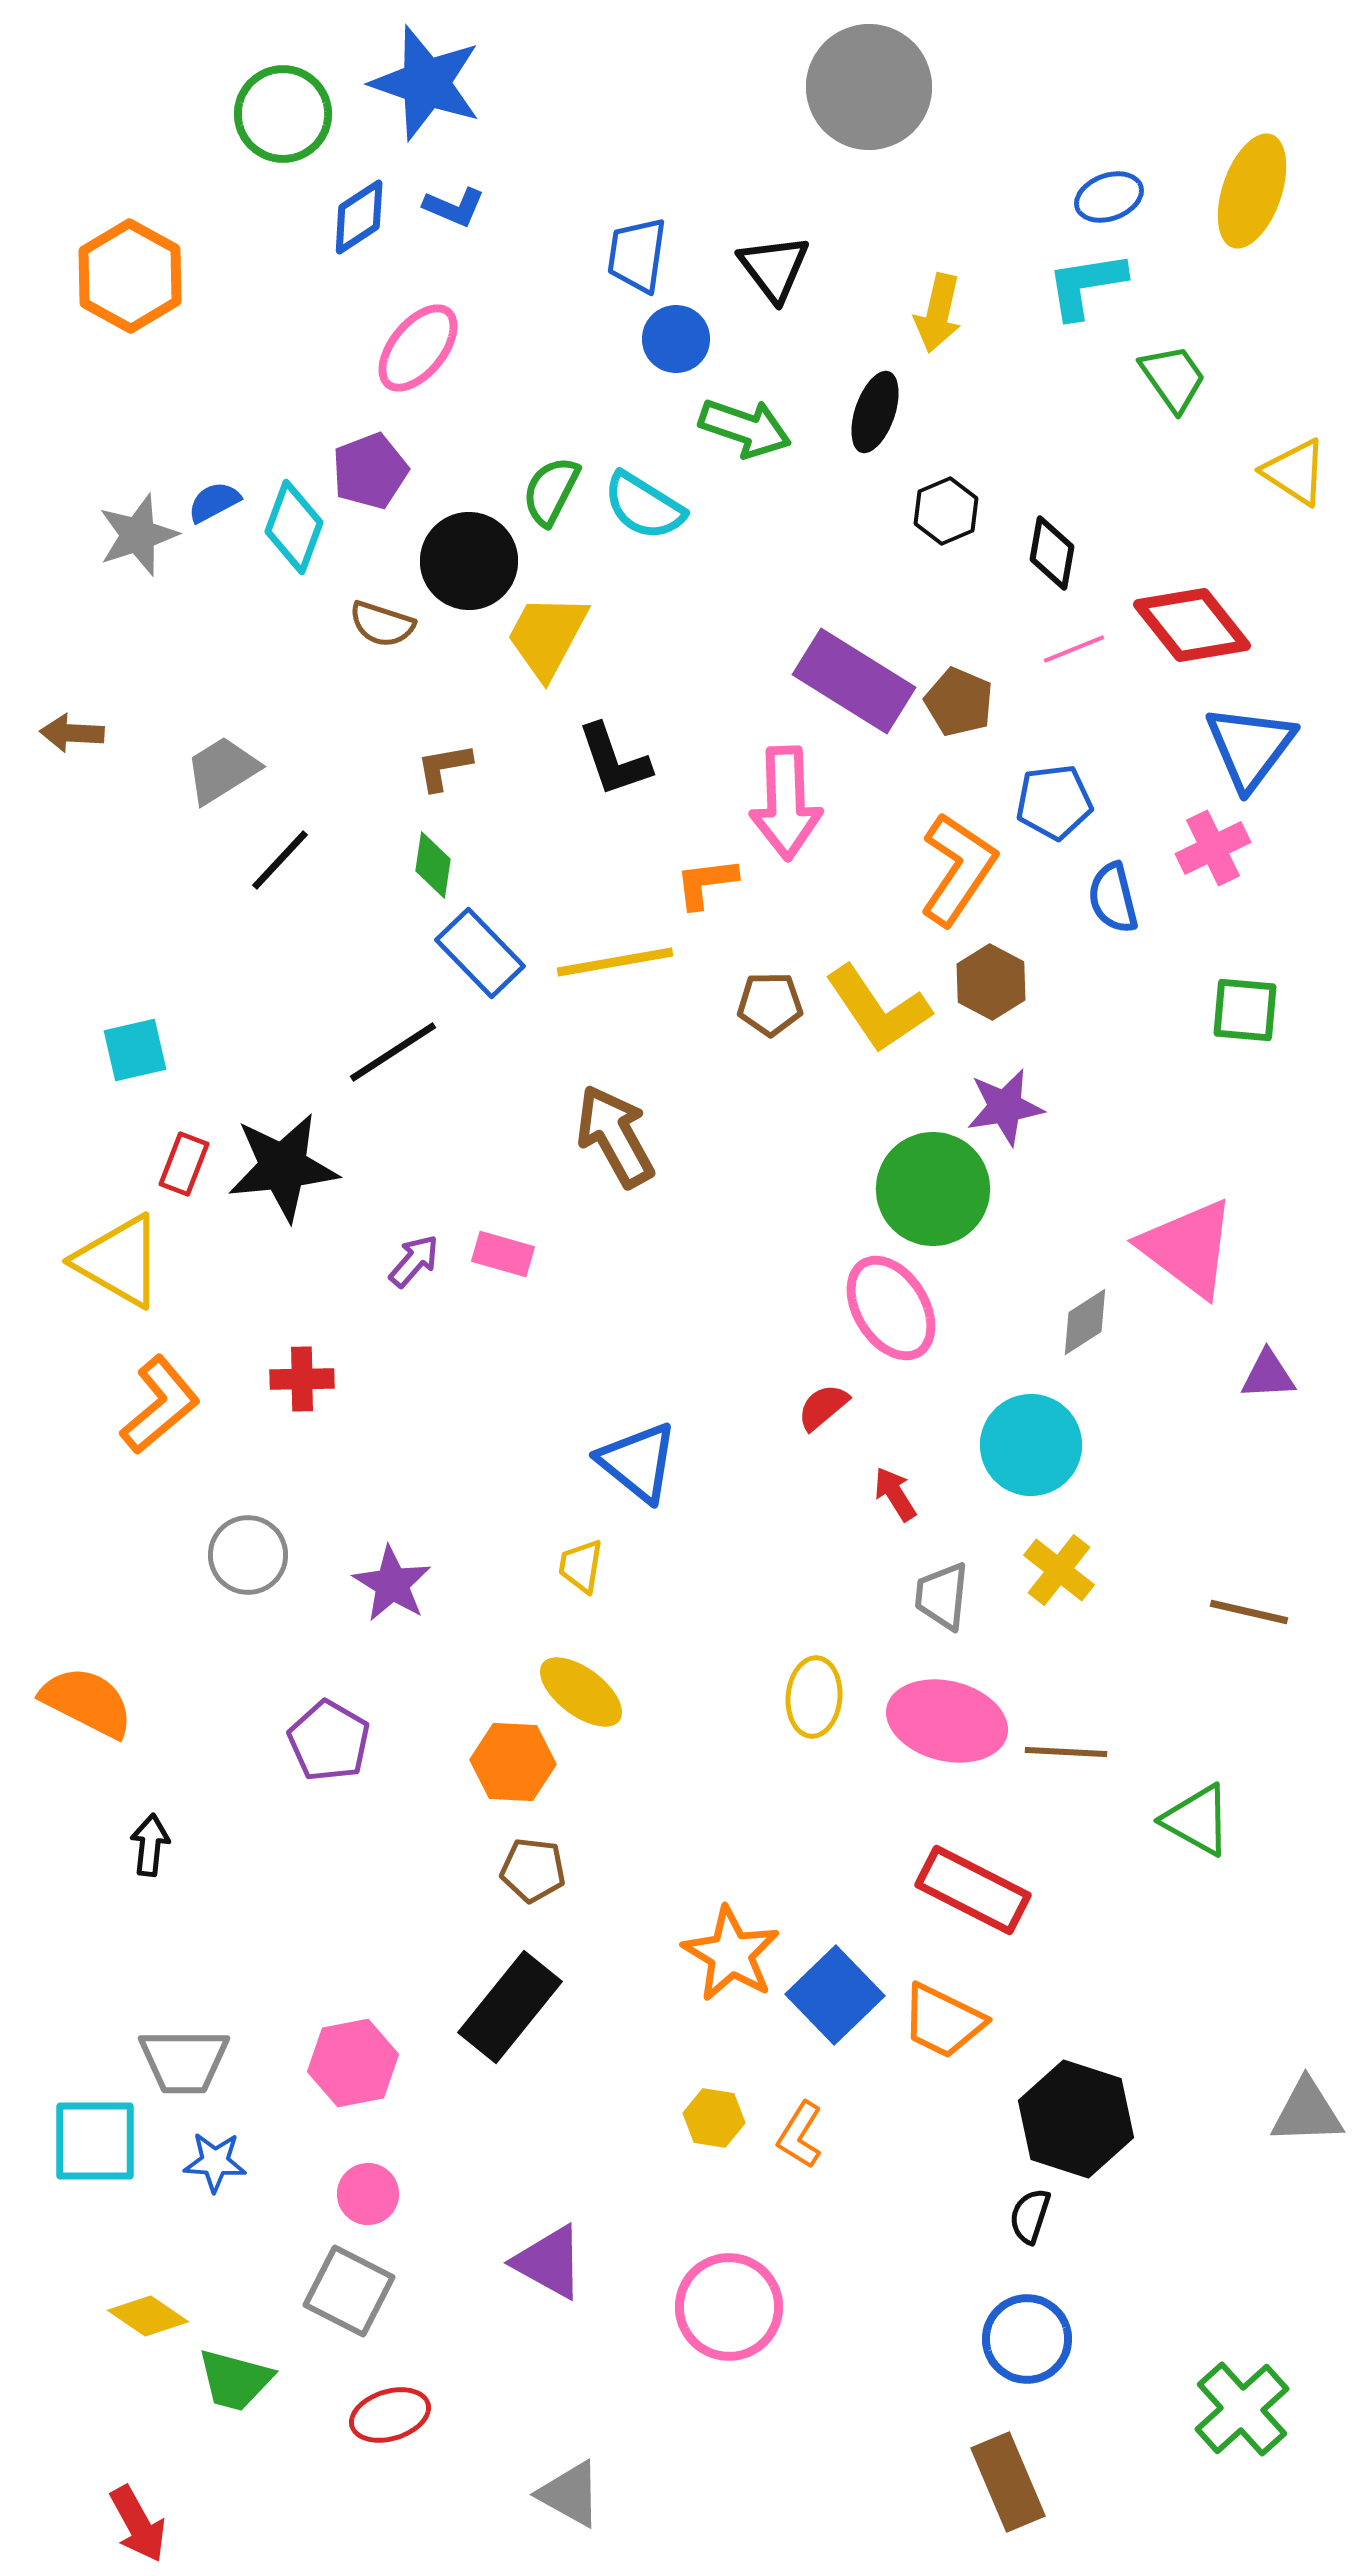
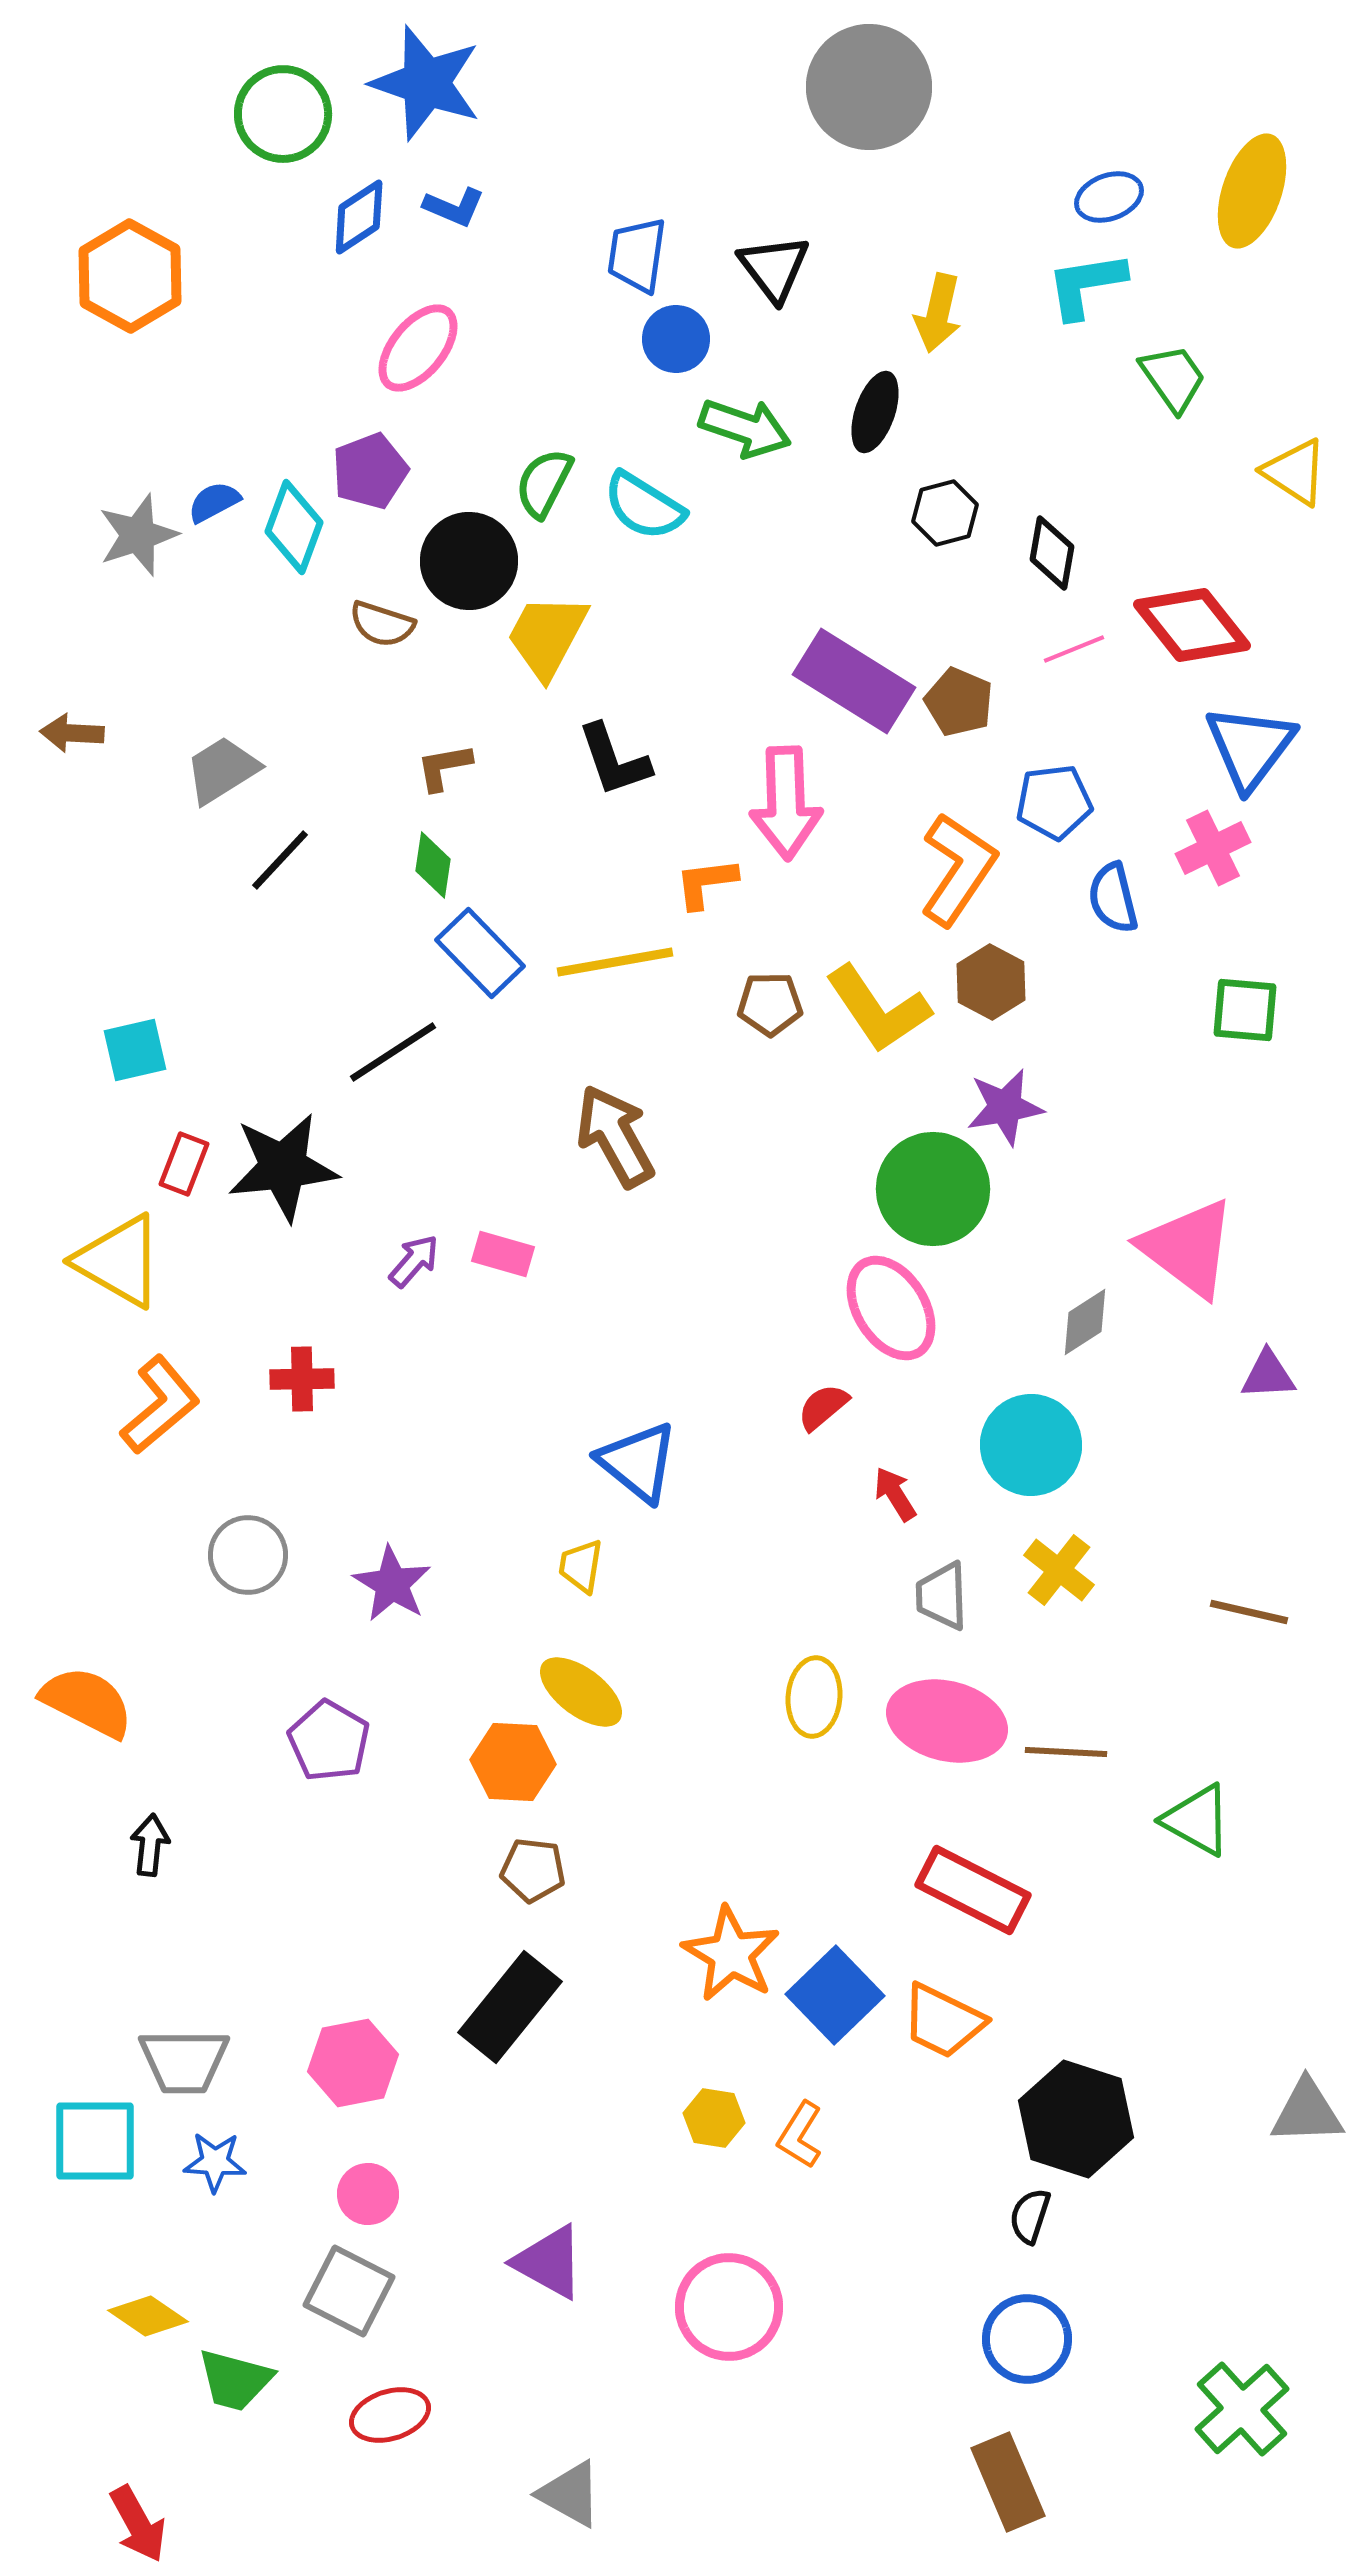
green semicircle at (551, 491): moved 7 px left, 8 px up
black hexagon at (946, 511): moved 1 px left, 2 px down; rotated 8 degrees clockwise
gray trapezoid at (942, 1596): rotated 8 degrees counterclockwise
